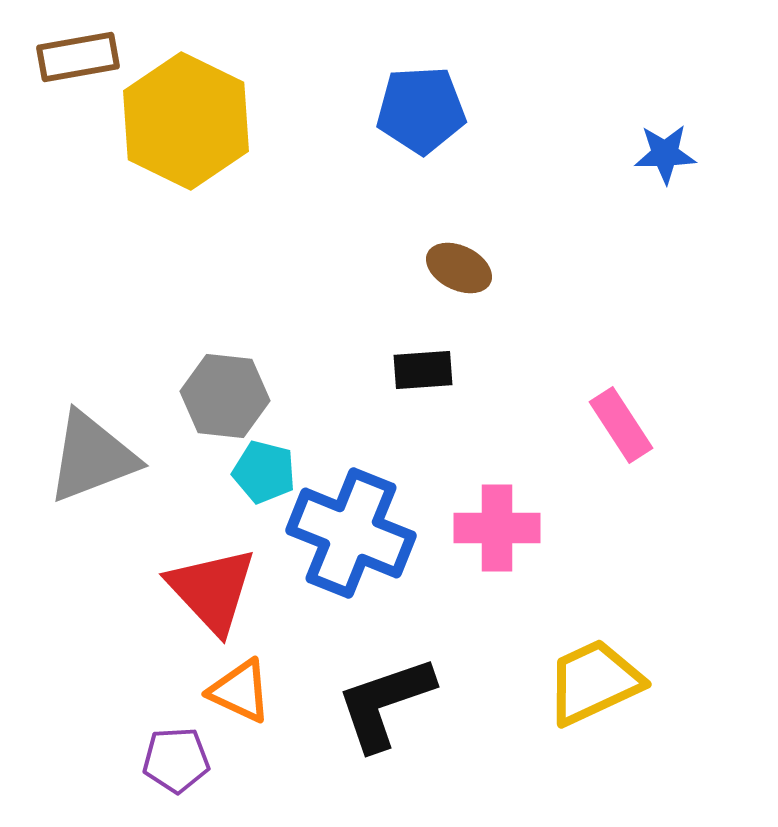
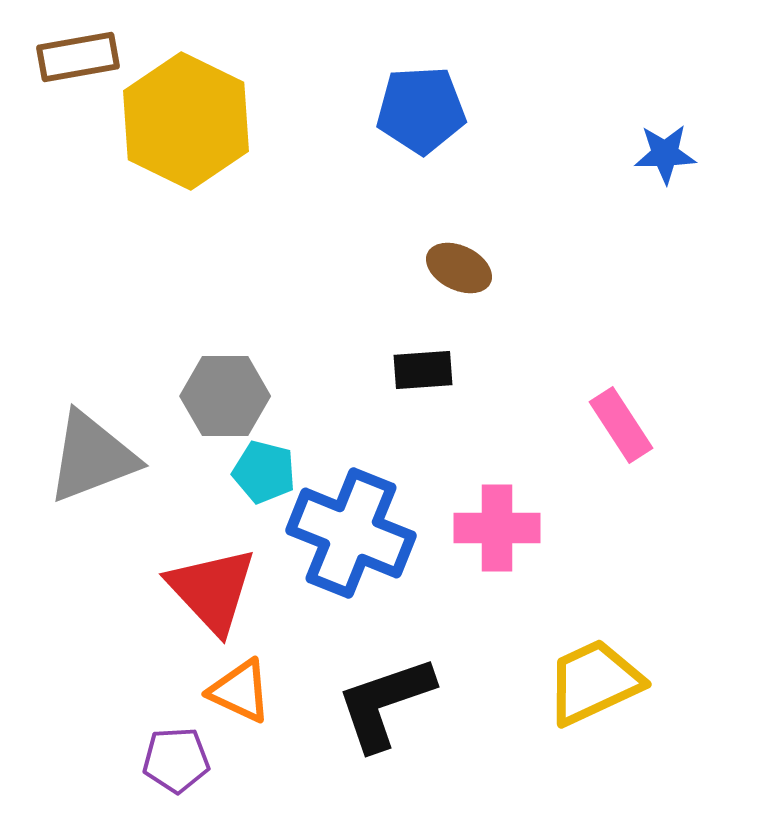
gray hexagon: rotated 6 degrees counterclockwise
